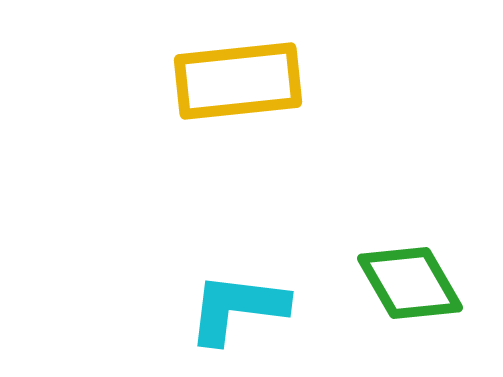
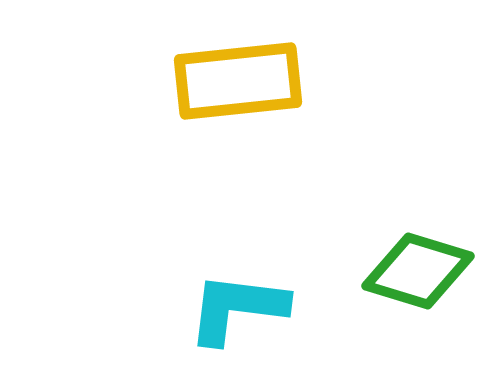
green diamond: moved 8 px right, 12 px up; rotated 43 degrees counterclockwise
